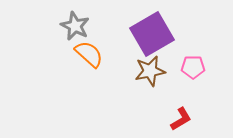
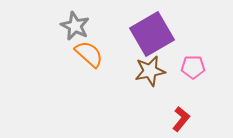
red L-shape: rotated 20 degrees counterclockwise
